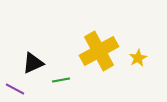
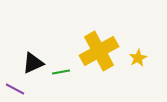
green line: moved 8 px up
